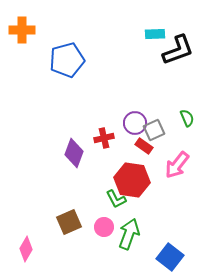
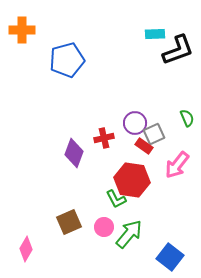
gray square: moved 4 px down
green arrow: rotated 20 degrees clockwise
